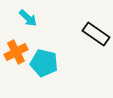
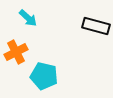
black rectangle: moved 8 px up; rotated 20 degrees counterclockwise
cyan pentagon: moved 13 px down
